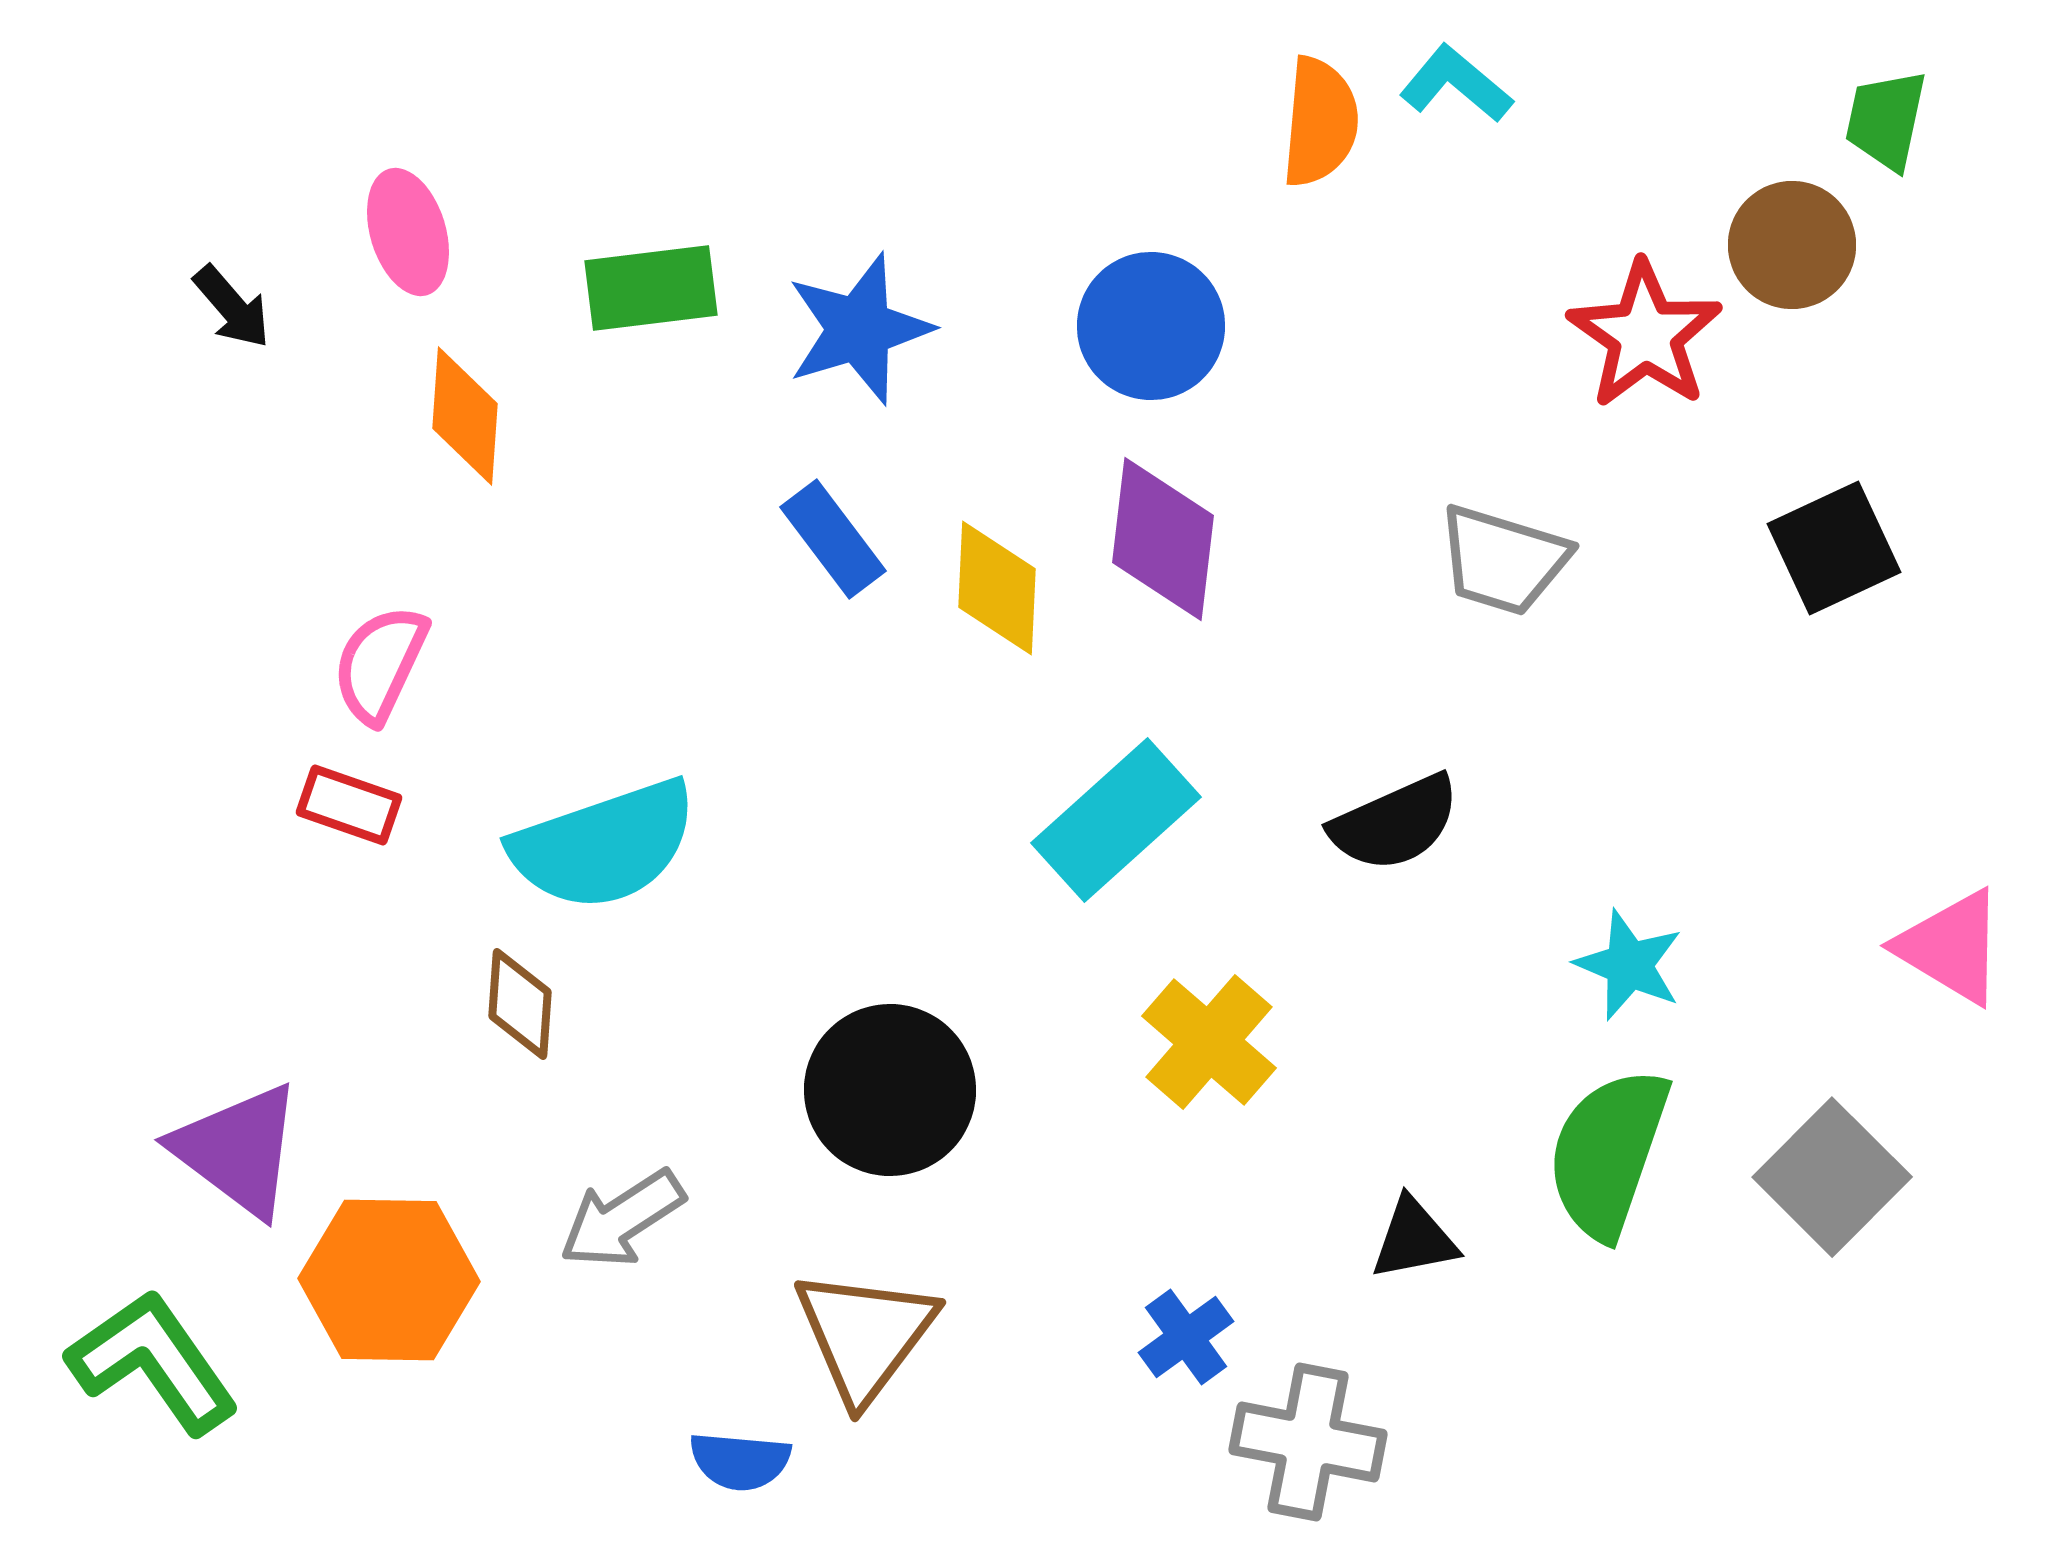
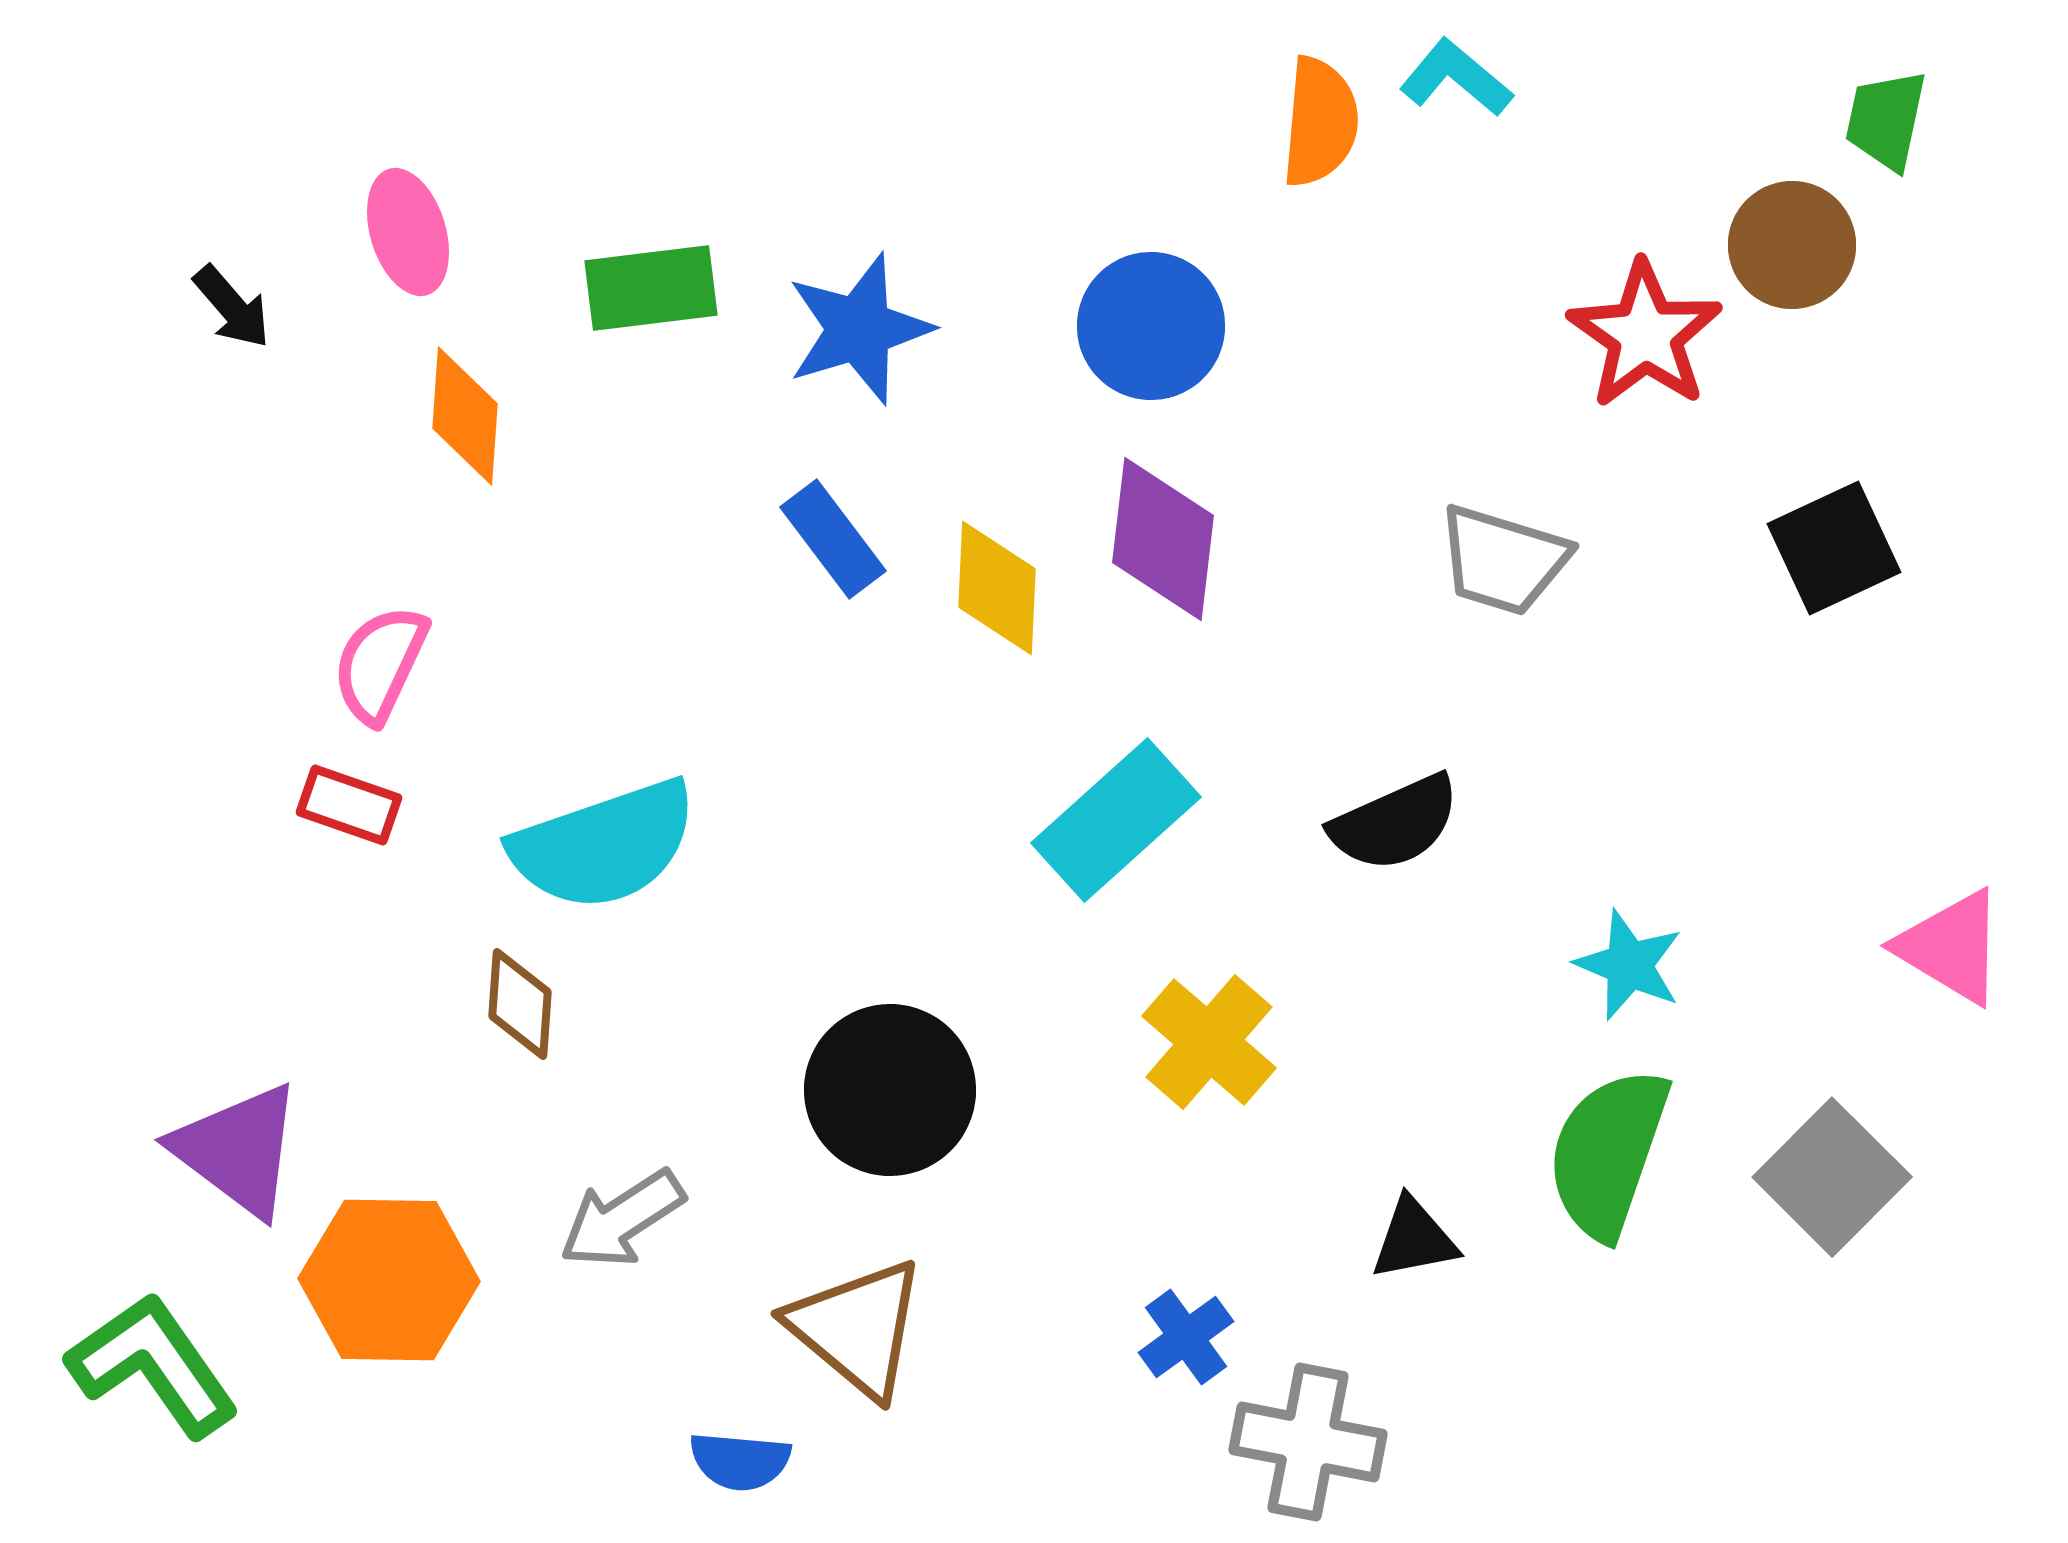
cyan L-shape: moved 6 px up
brown triangle: moved 8 px left, 7 px up; rotated 27 degrees counterclockwise
green L-shape: moved 3 px down
